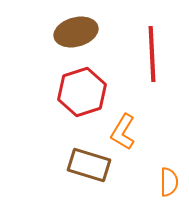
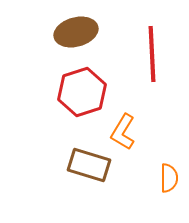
orange semicircle: moved 4 px up
